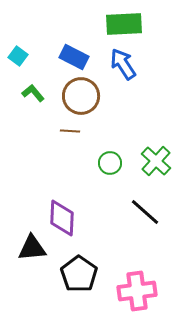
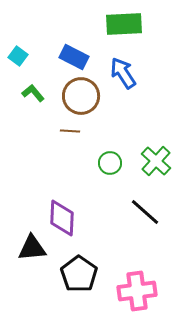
blue arrow: moved 9 px down
